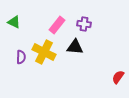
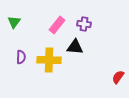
green triangle: rotated 40 degrees clockwise
yellow cross: moved 5 px right, 8 px down; rotated 25 degrees counterclockwise
